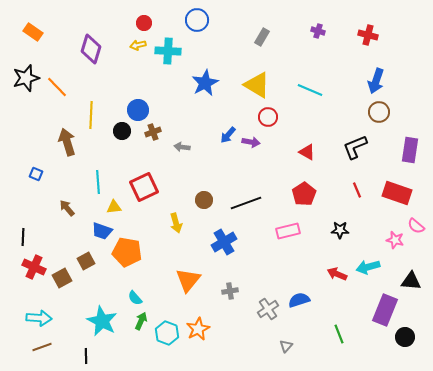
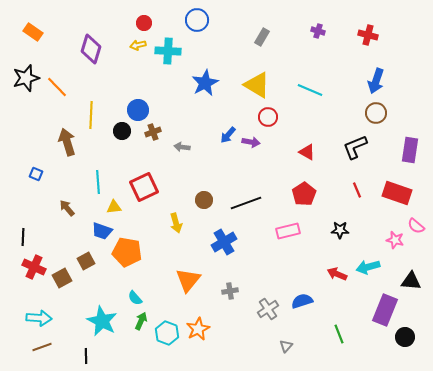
brown circle at (379, 112): moved 3 px left, 1 px down
blue semicircle at (299, 300): moved 3 px right, 1 px down
